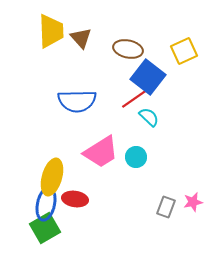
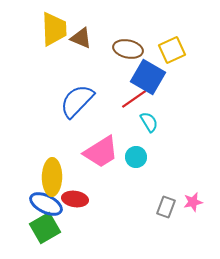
yellow trapezoid: moved 3 px right, 2 px up
brown triangle: rotated 25 degrees counterclockwise
yellow square: moved 12 px left, 1 px up
blue square: rotated 8 degrees counterclockwise
blue semicircle: rotated 135 degrees clockwise
cyan semicircle: moved 5 px down; rotated 15 degrees clockwise
yellow ellipse: rotated 15 degrees counterclockwise
blue ellipse: rotated 76 degrees counterclockwise
